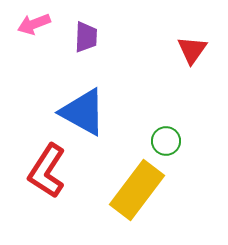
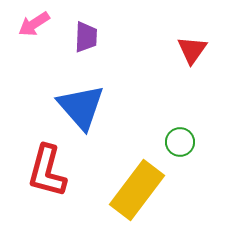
pink arrow: rotated 12 degrees counterclockwise
blue triangle: moved 2 px left, 5 px up; rotated 20 degrees clockwise
green circle: moved 14 px right, 1 px down
red L-shape: rotated 18 degrees counterclockwise
